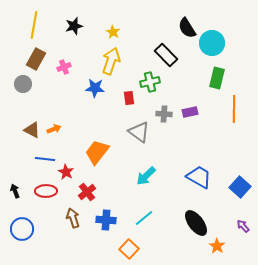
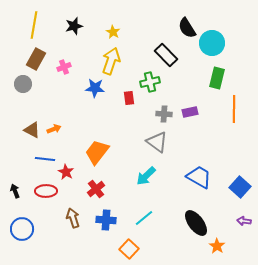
gray triangle: moved 18 px right, 10 px down
red cross: moved 9 px right, 3 px up
purple arrow: moved 1 px right, 5 px up; rotated 40 degrees counterclockwise
